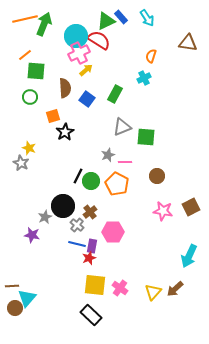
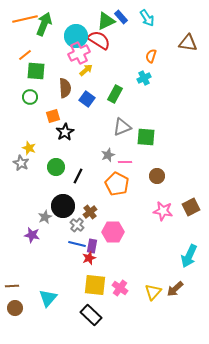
green circle at (91, 181): moved 35 px left, 14 px up
cyan triangle at (27, 298): moved 21 px right
